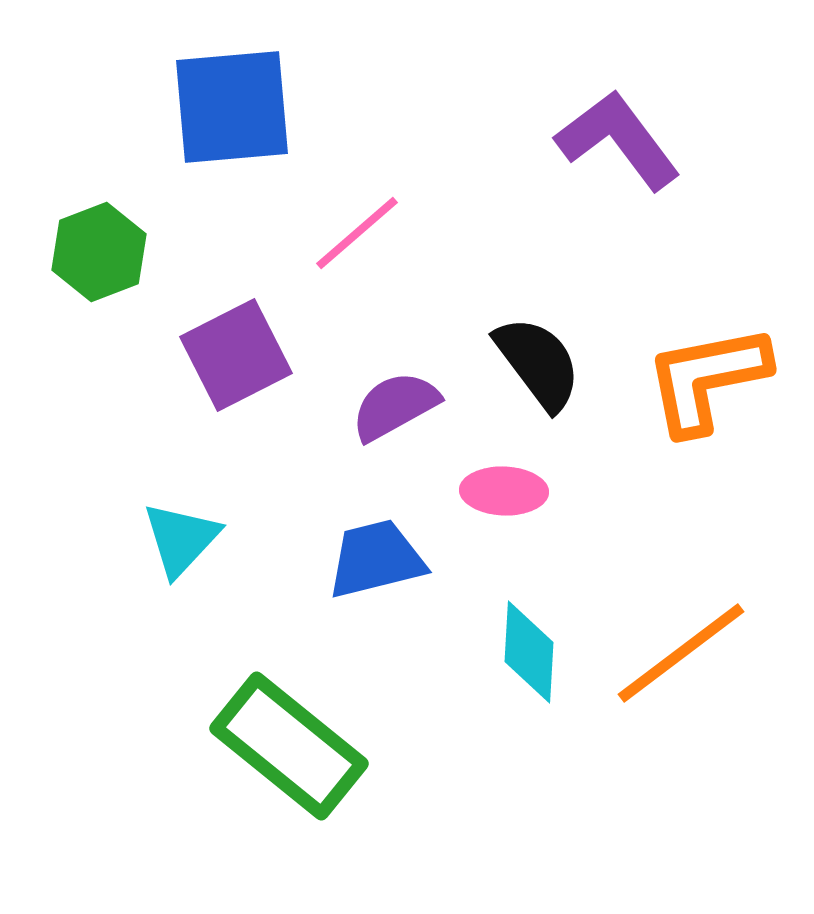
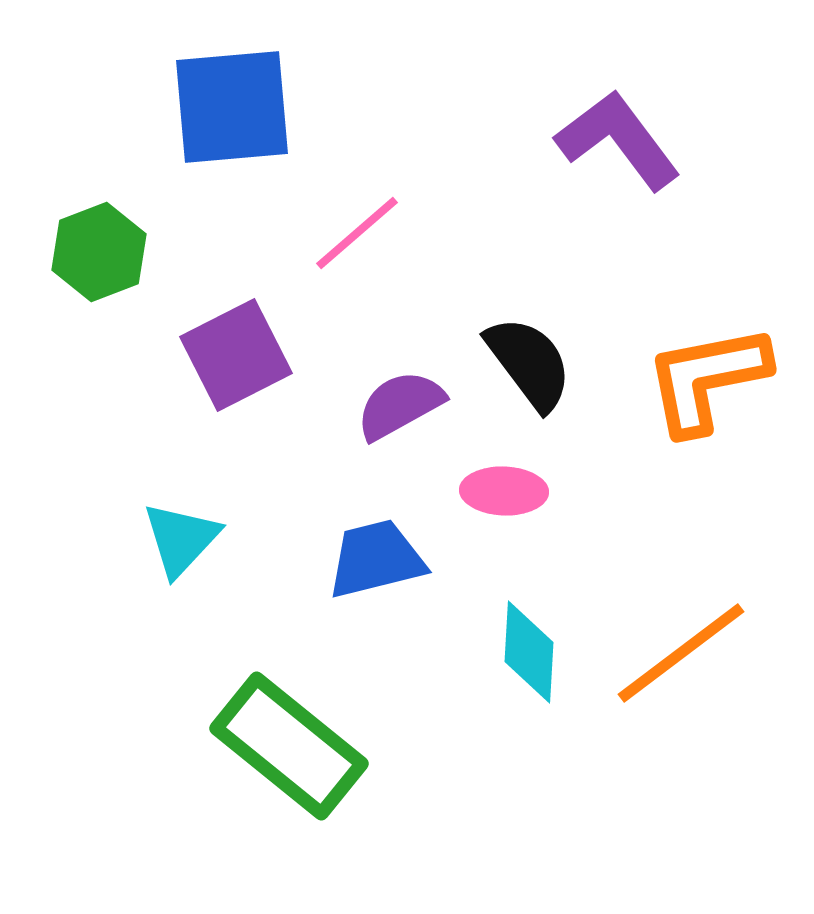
black semicircle: moved 9 px left
purple semicircle: moved 5 px right, 1 px up
